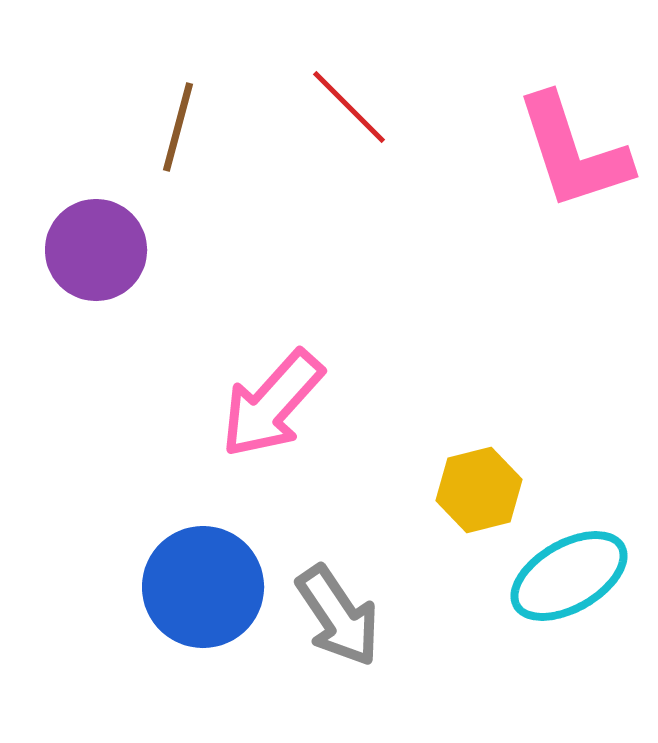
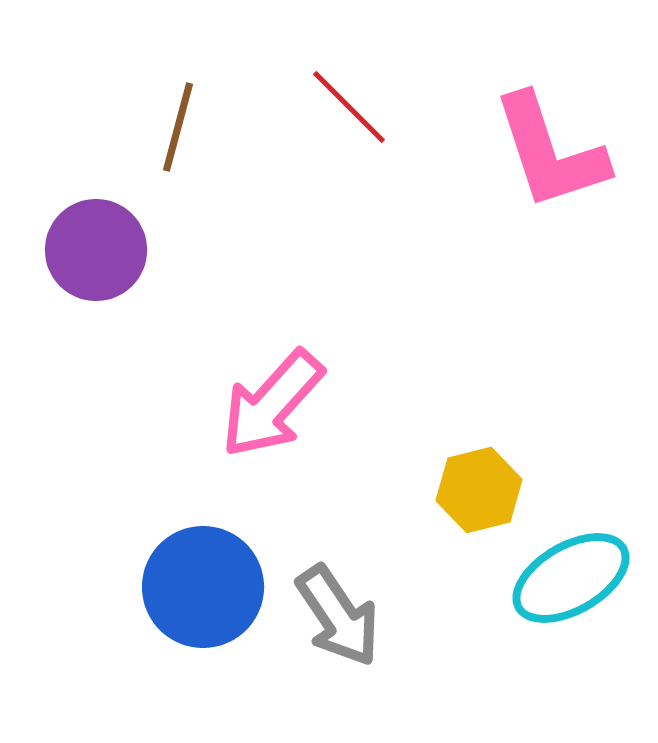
pink L-shape: moved 23 px left
cyan ellipse: moved 2 px right, 2 px down
